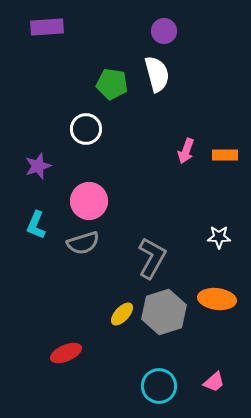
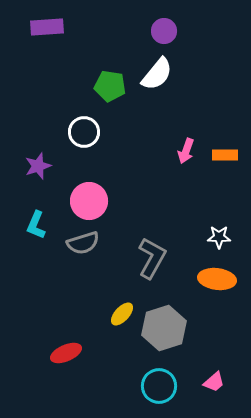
white semicircle: rotated 54 degrees clockwise
green pentagon: moved 2 px left, 2 px down
white circle: moved 2 px left, 3 px down
orange ellipse: moved 20 px up
gray hexagon: moved 16 px down
